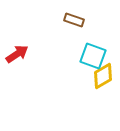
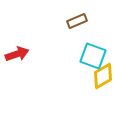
brown rectangle: moved 3 px right, 1 px down; rotated 42 degrees counterclockwise
red arrow: rotated 15 degrees clockwise
